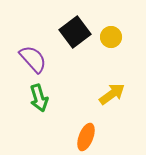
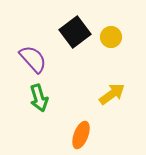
orange ellipse: moved 5 px left, 2 px up
